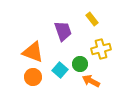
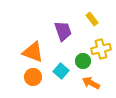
green circle: moved 3 px right, 3 px up
cyan square: moved 1 px right, 1 px down
orange arrow: moved 2 px down
